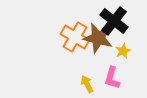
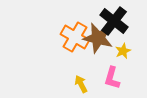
yellow arrow: moved 6 px left
